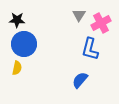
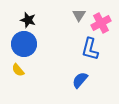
black star: moved 11 px right; rotated 14 degrees clockwise
yellow semicircle: moved 1 px right, 2 px down; rotated 128 degrees clockwise
